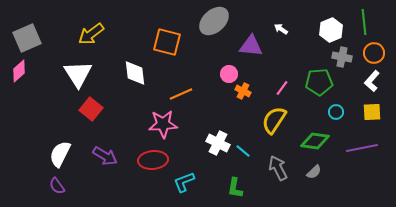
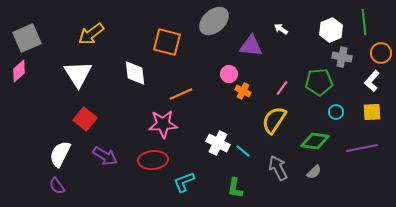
orange circle: moved 7 px right
red square: moved 6 px left, 10 px down
